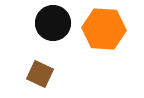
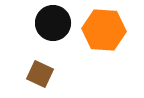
orange hexagon: moved 1 px down
